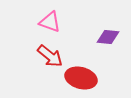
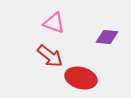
pink triangle: moved 4 px right, 1 px down
purple diamond: moved 1 px left
